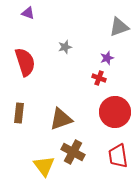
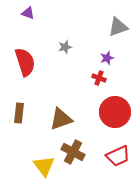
gray triangle: moved 1 px left
red trapezoid: rotated 105 degrees counterclockwise
